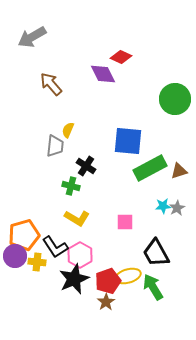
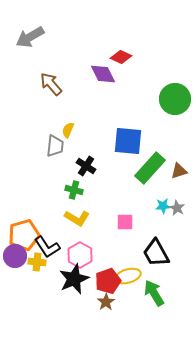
gray arrow: moved 2 px left
green rectangle: rotated 20 degrees counterclockwise
green cross: moved 3 px right, 4 px down
gray star: rotated 14 degrees counterclockwise
black L-shape: moved 8 px left
green arrow: moved 1 px right, 6 px down
